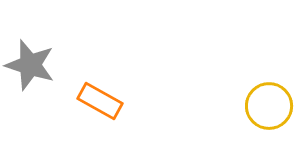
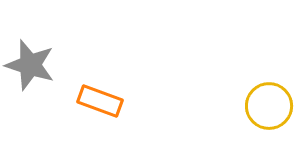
orange rectangle: rotated 9 degrees counterclockwise
